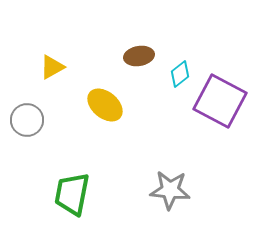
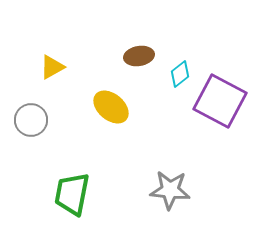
yellow ellipse: moved 6 px right, 2 px down
gray circle: moved 4 px right
